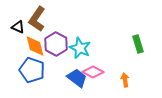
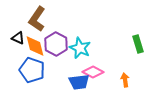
black triangle: moved 11 px down
blue trapezoid: moved 2 px right, 4 px down; rotated 135 degrees clockwise
